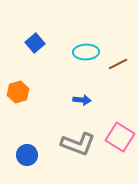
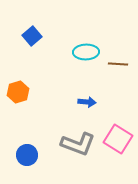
blue square: moved 3 px left, 7 px up
brown line: rotated 30 degrees clockwise
blue arrow: moved 5 px right, 2 px down
pink square: moved 2 px left, 2 px down
